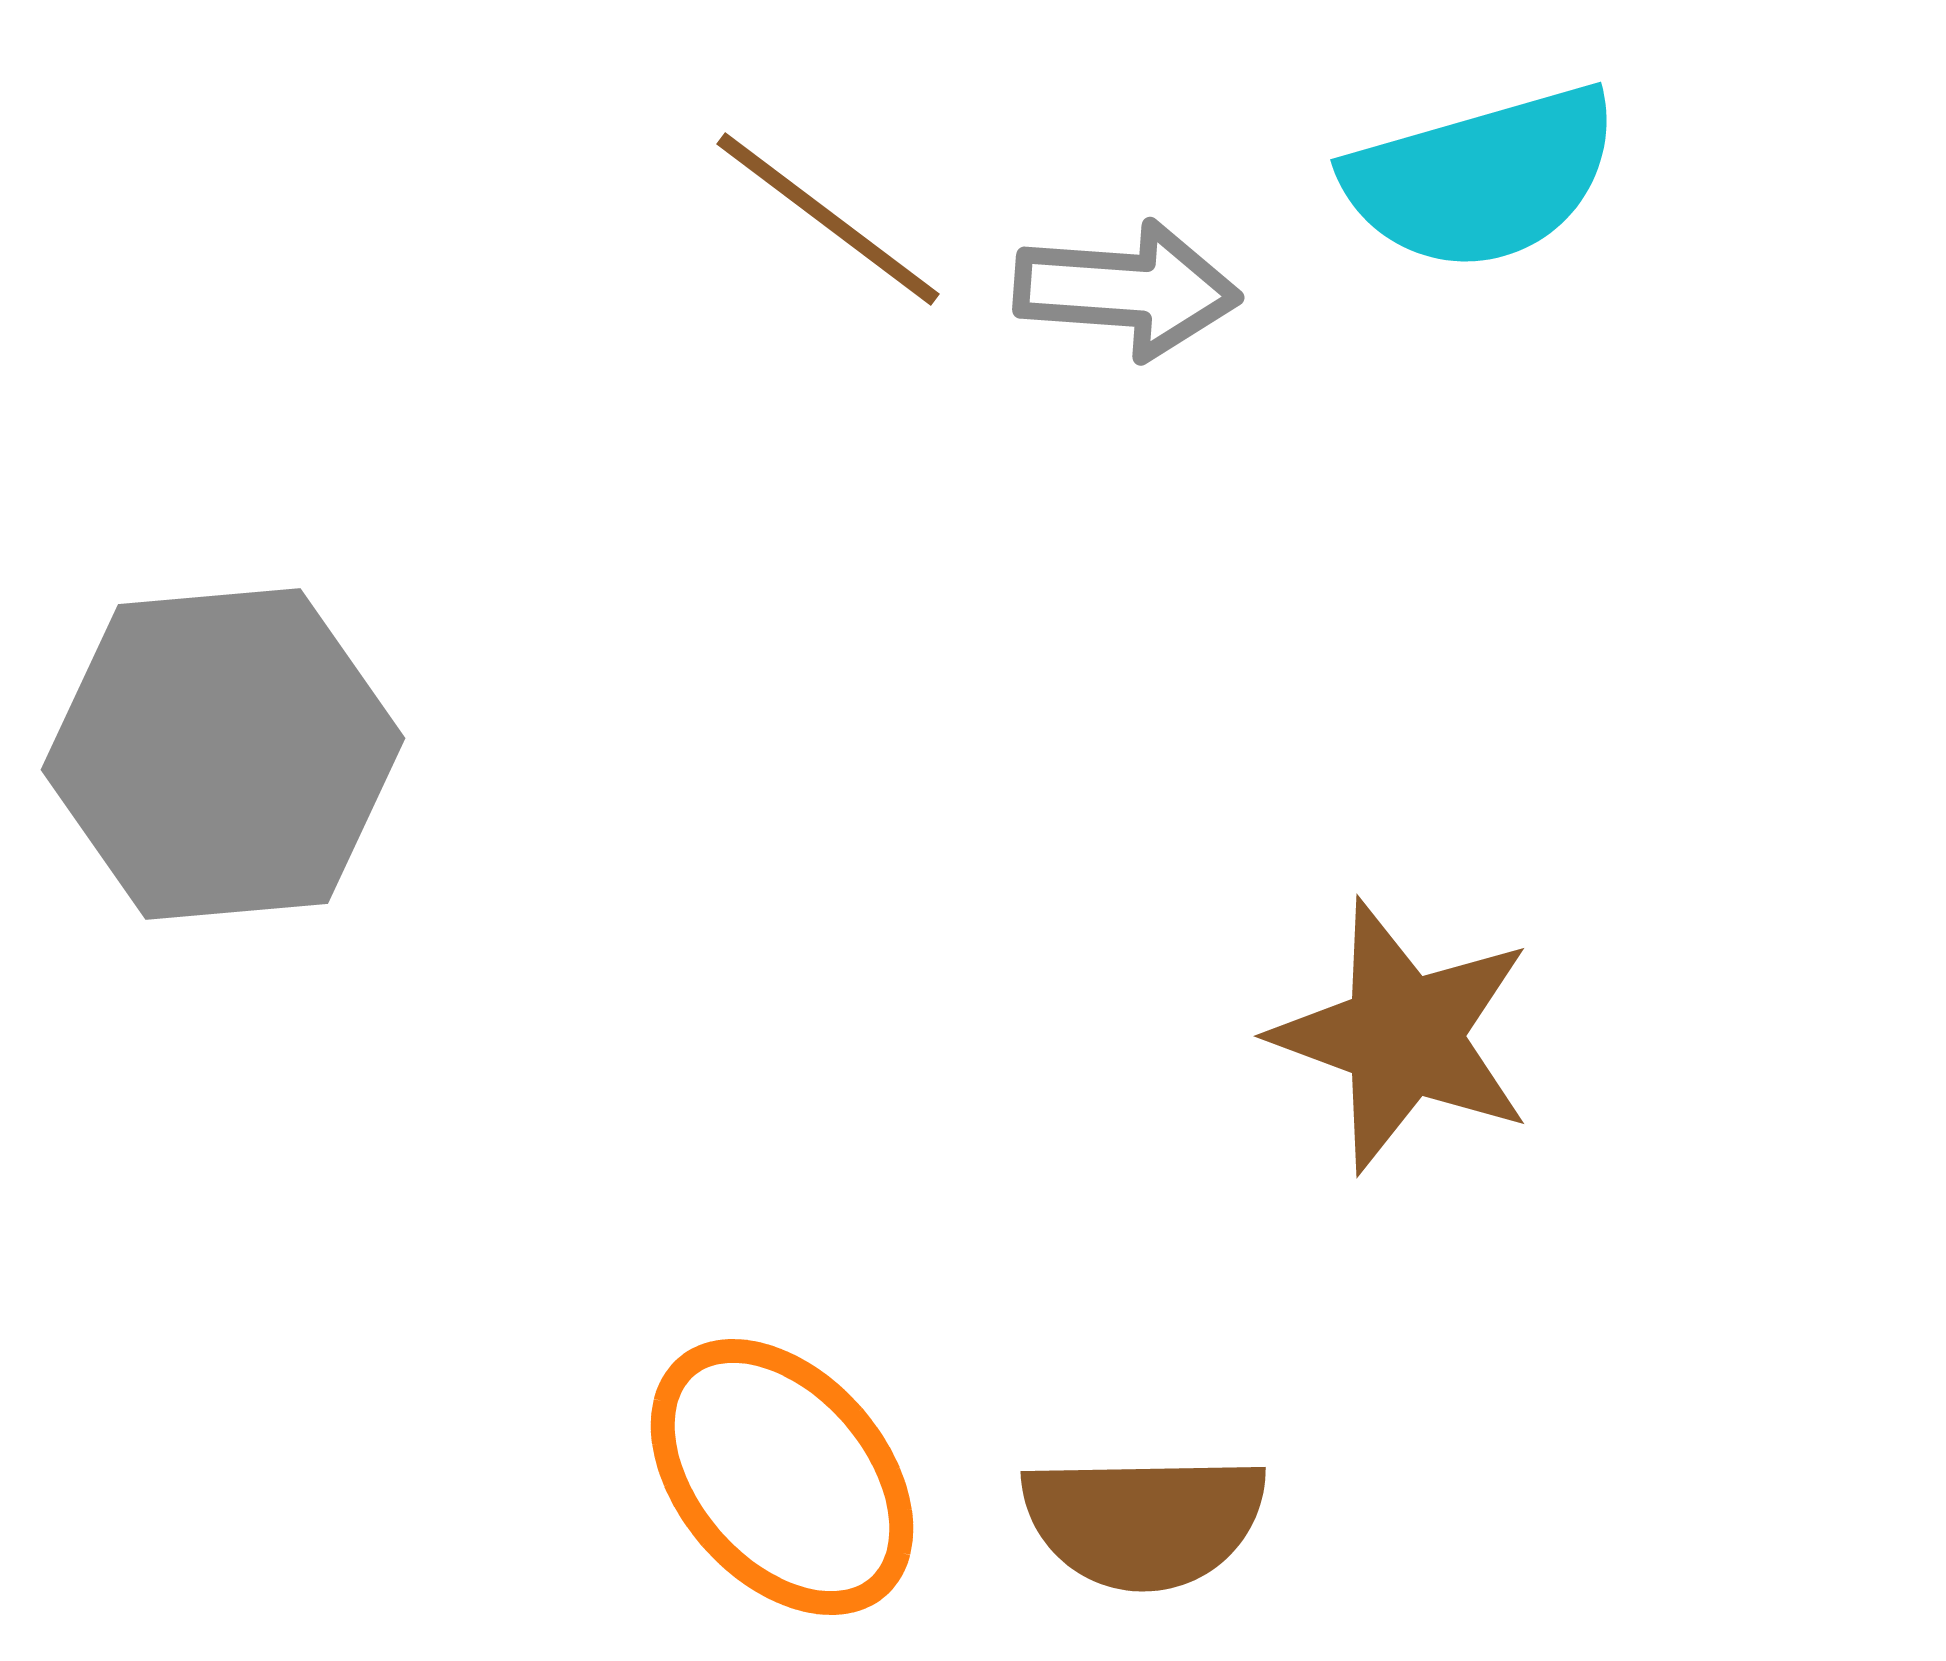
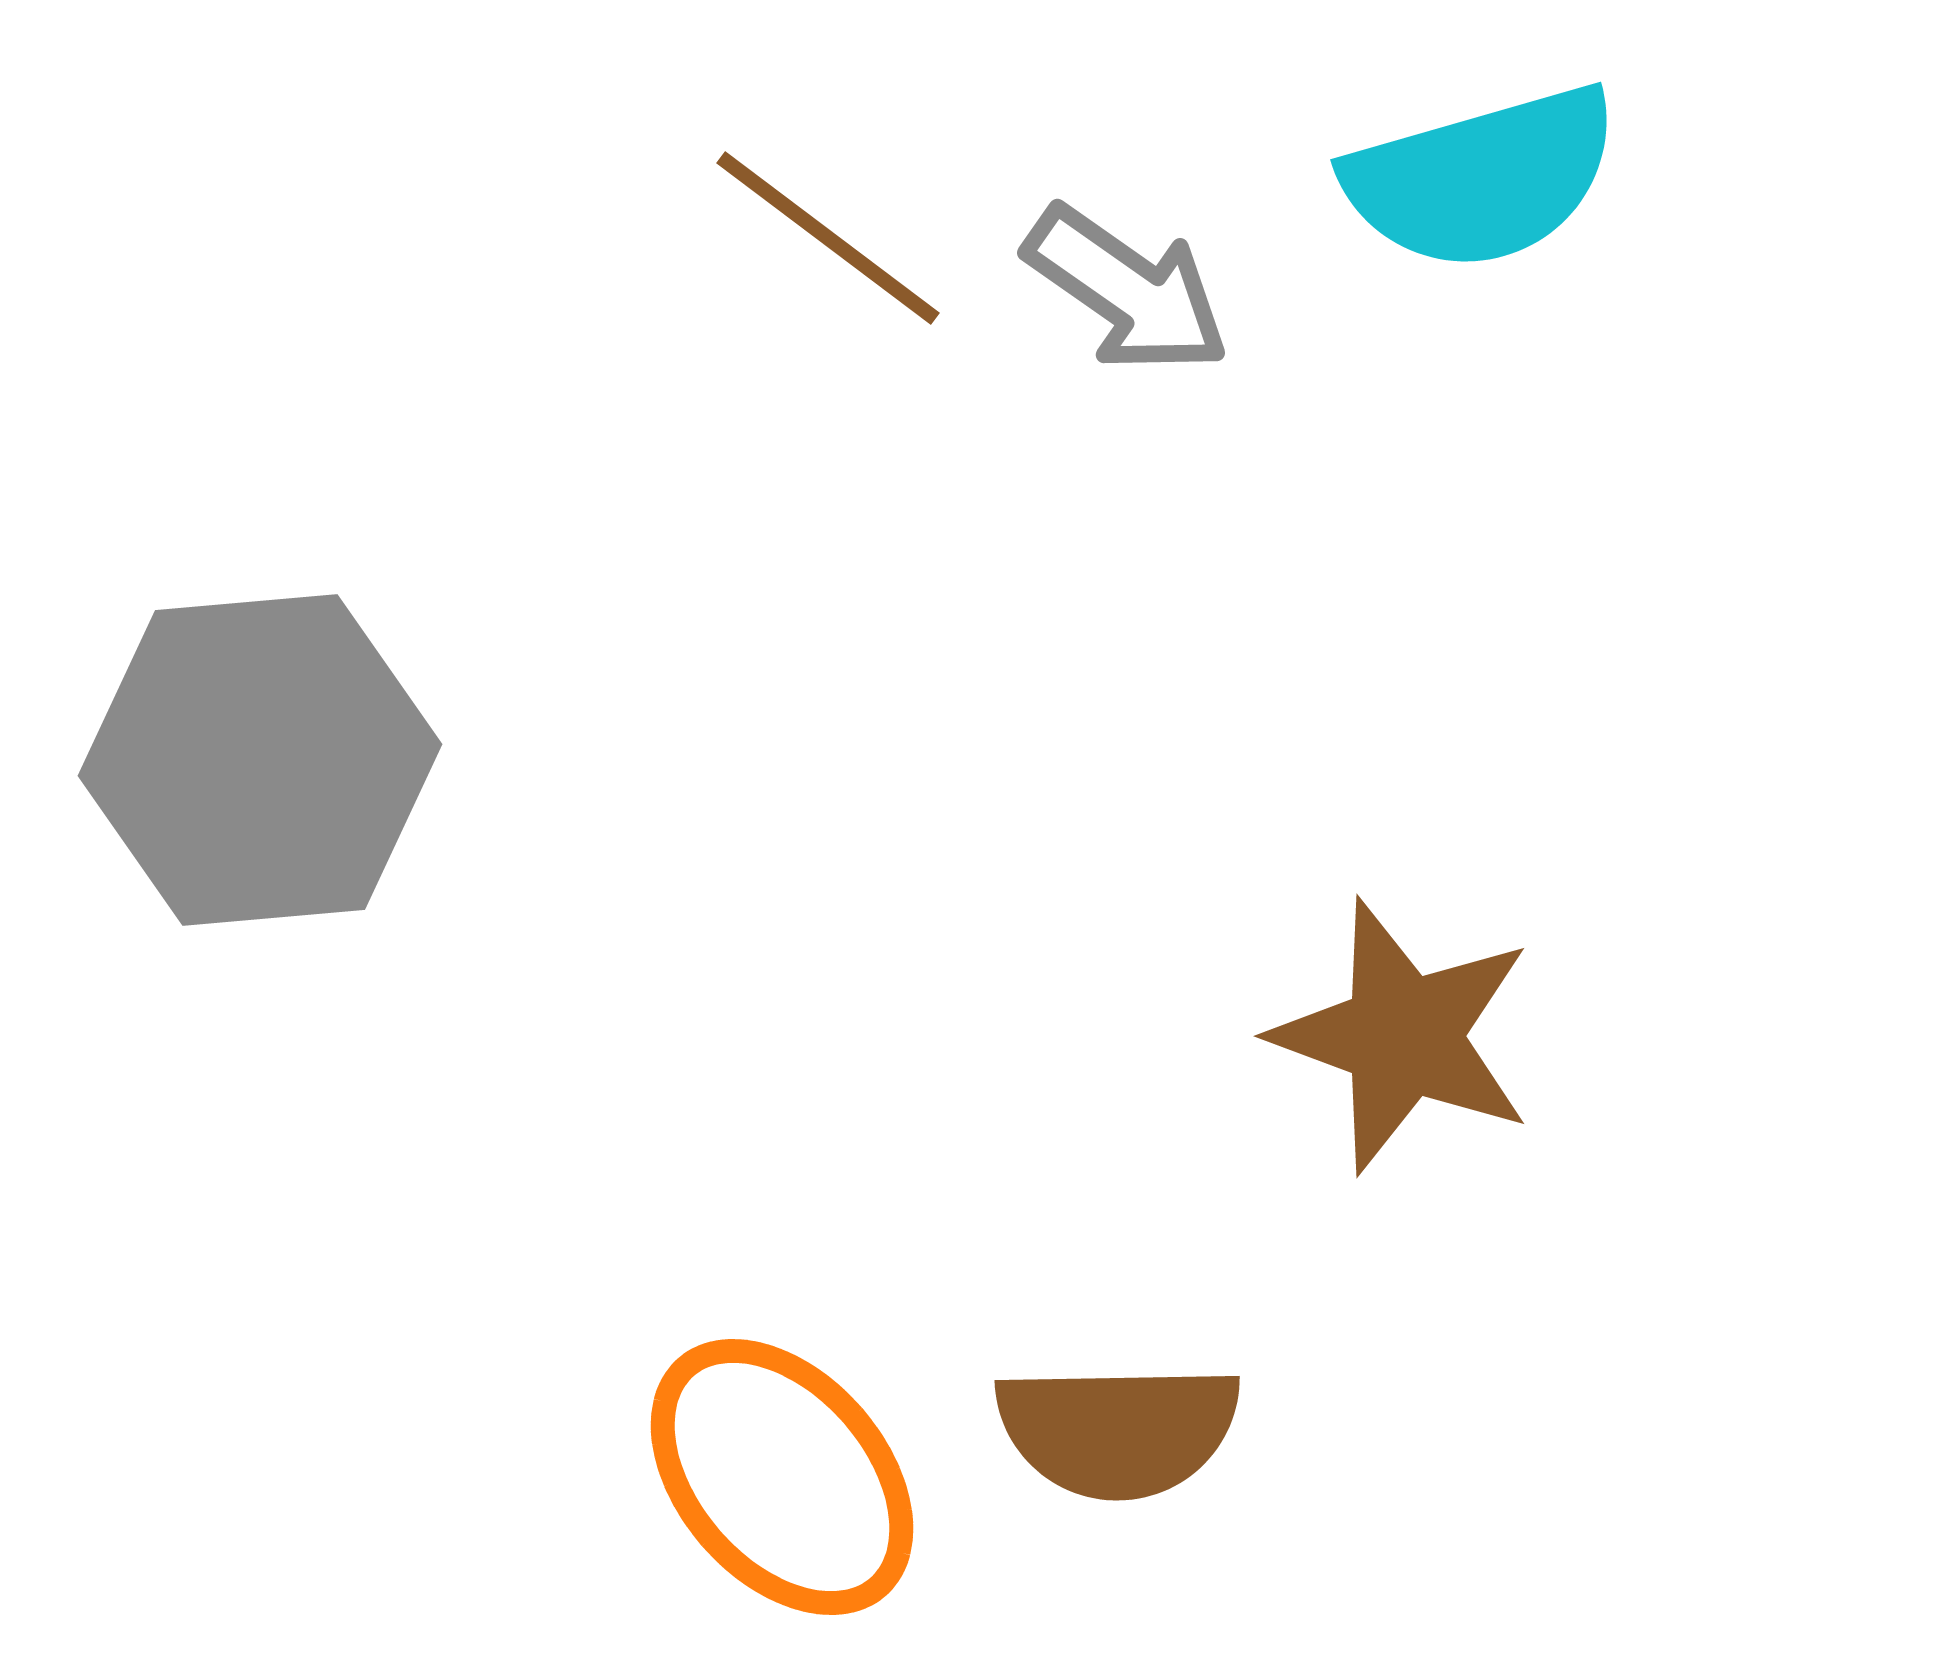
brown line: moved 19 px down
gray arrow: rotated 31 degrees clockwise
gray hexagon: moved 37 px right, 6 px down
brown semicircle: moved 26 px left, 91 px up
